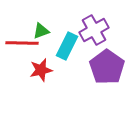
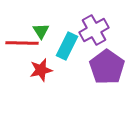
green triangle: rotated 42 degrees counterclockwise
